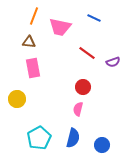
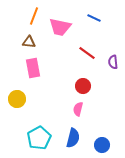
purple semicircle: rotated 104 degrees clockwise
red circle: moved 1 px up
